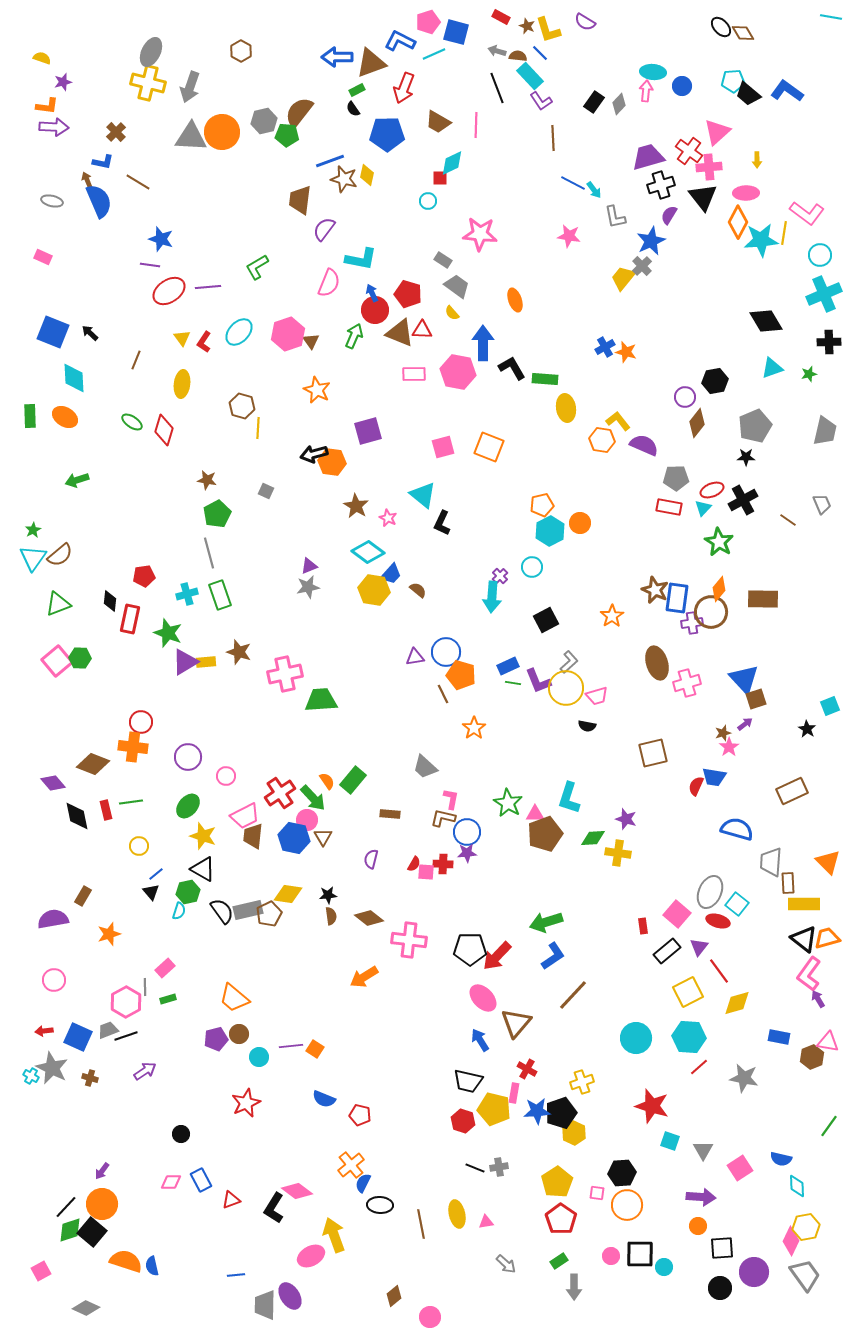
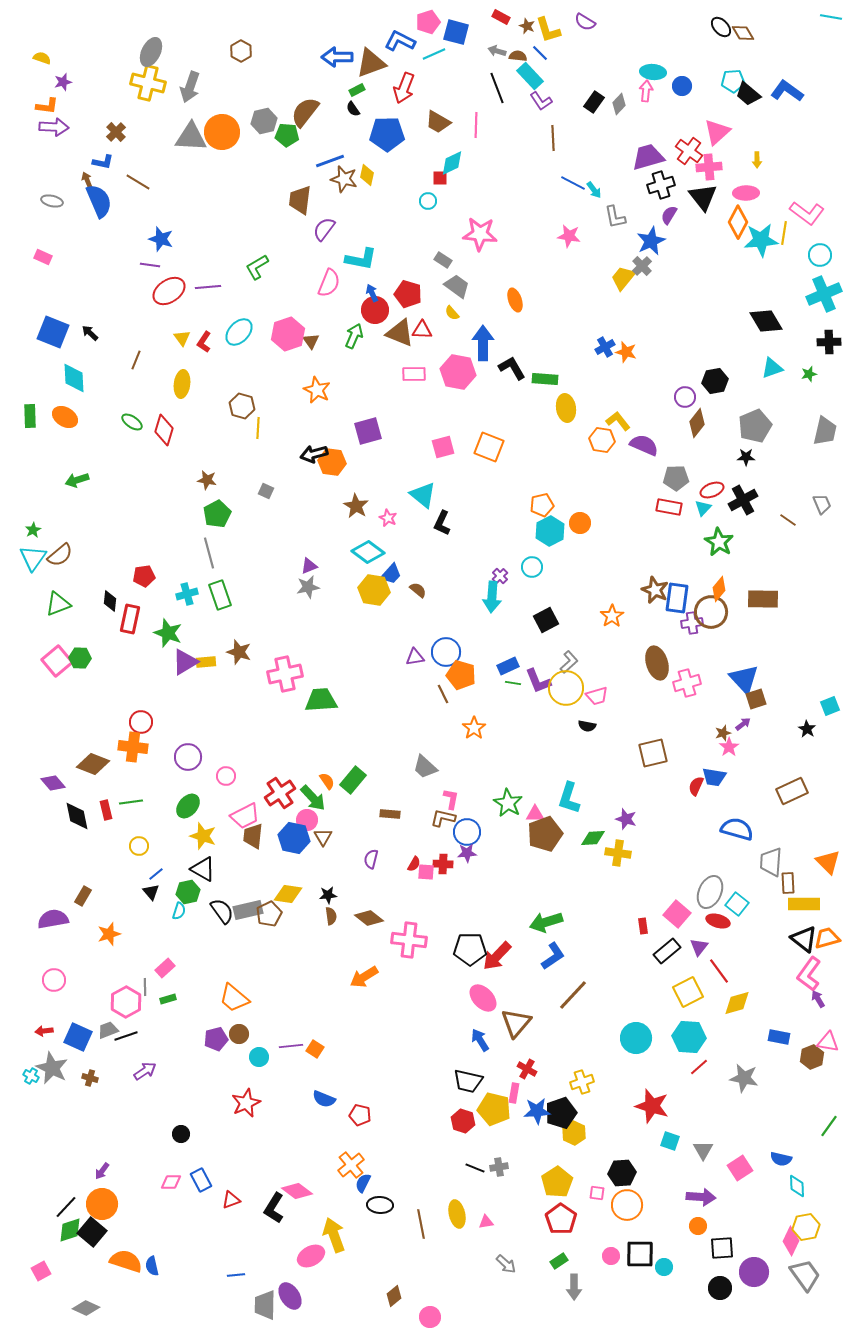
brown semicircle at (299, 112): moved 6 px right
purple arrow at (745, 724): moved 2 px left
